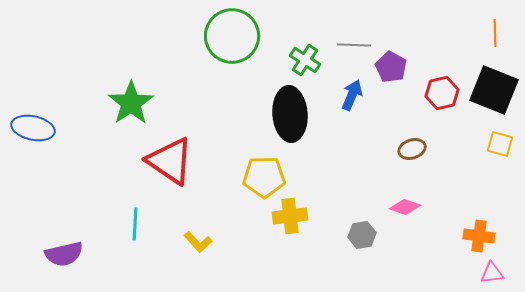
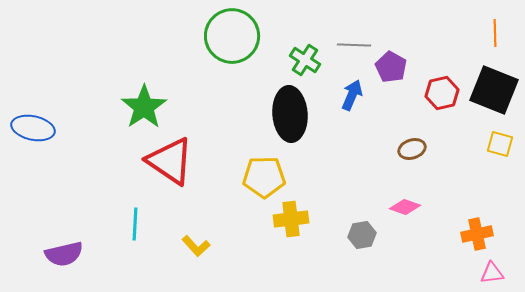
green star: moved 13 px right, 4 px down
yellow cross: moved 1 px right, 3 px down
orange cross: moved 2 px left, 2 px up; rotated 20 degrees counterclockwise
yellow L-shape: moved 2 px left, 4 px down
